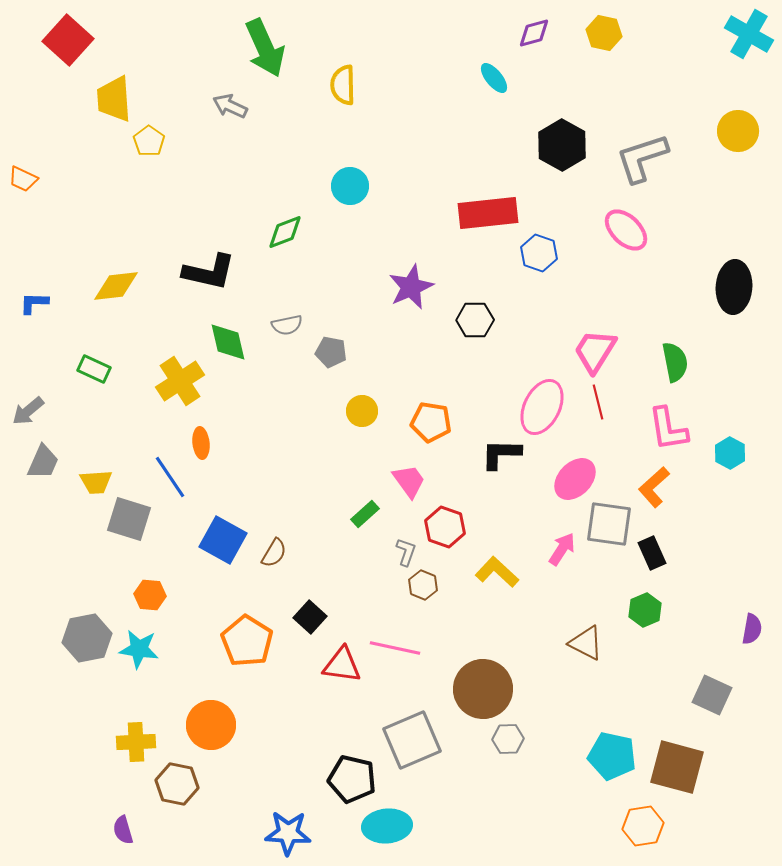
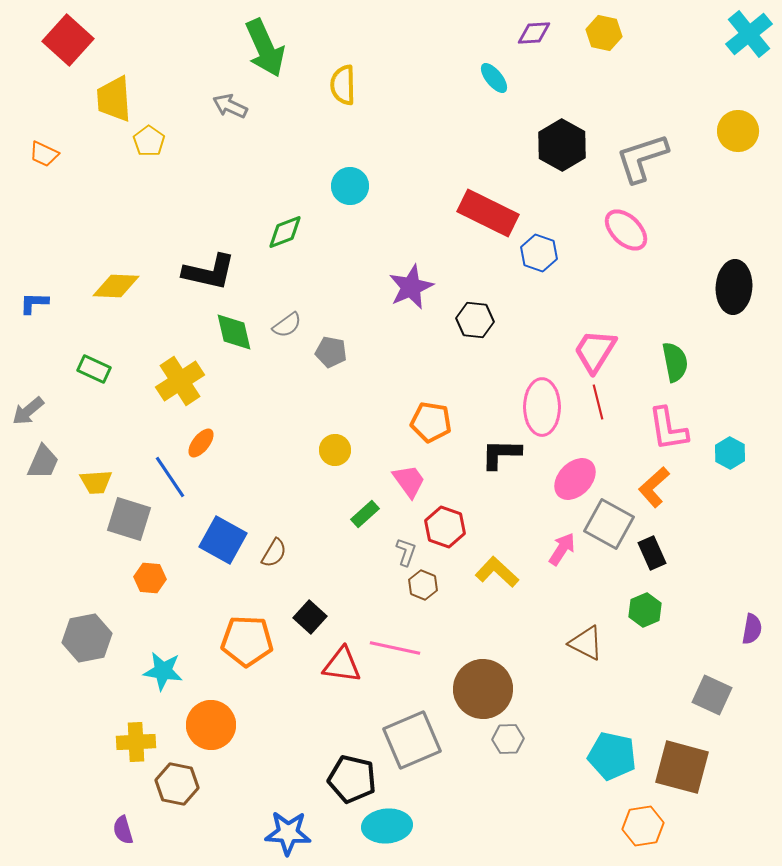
purple diamond at (534, 33): rotated 12 degrees clockwise
cyan cross at (749, 34): rotated 21 degrees clockwise
orange trapezoid at (23, 179): moved 21 px right, 25 px up
red rectangle at (488, 213): rotated 32 degrees clockwise
yellow diamond at (116, 286): rotated 9 degrees clockwise
black hexagon at (475, 320): rotated 6 degrees clockwise
gray semicircle at (287, 325): rotated 24 degrees counterclockwise
green diamond at (228, 342): moved 6 px right, 10 px up
pink ellipse at (542, 407): rotated 26 degrees counterclockwise
yellow circle at (362, 411): moved 27 px left, 39 px down
orange ellipse at (201, 443): rotated 44 degrees clockwise
gray square at (609, 524): rotated 21 degrees clockwise
orange hexagon at (150, 595): moved 17 px up
orange pentagon at (247, 641): rotated 30 degrees counterclockwise
cyan star at (139, 649): moved 24 px right, 22 px down
brown square at (677, 767): moved 5 px right
